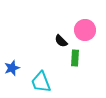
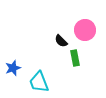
green rectangle: rotated 14 degrees counterclockwise
blue star: moved 1 px right
cyan trapezoid: moved 2 px left
